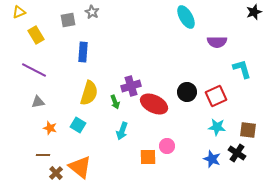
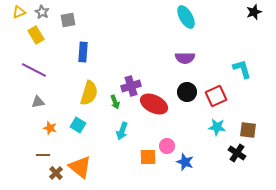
gray star: moved 50 px left
purple semicircle: moved 32 px left, 16 px down
blue star: moved 27 px left, 3 px down
